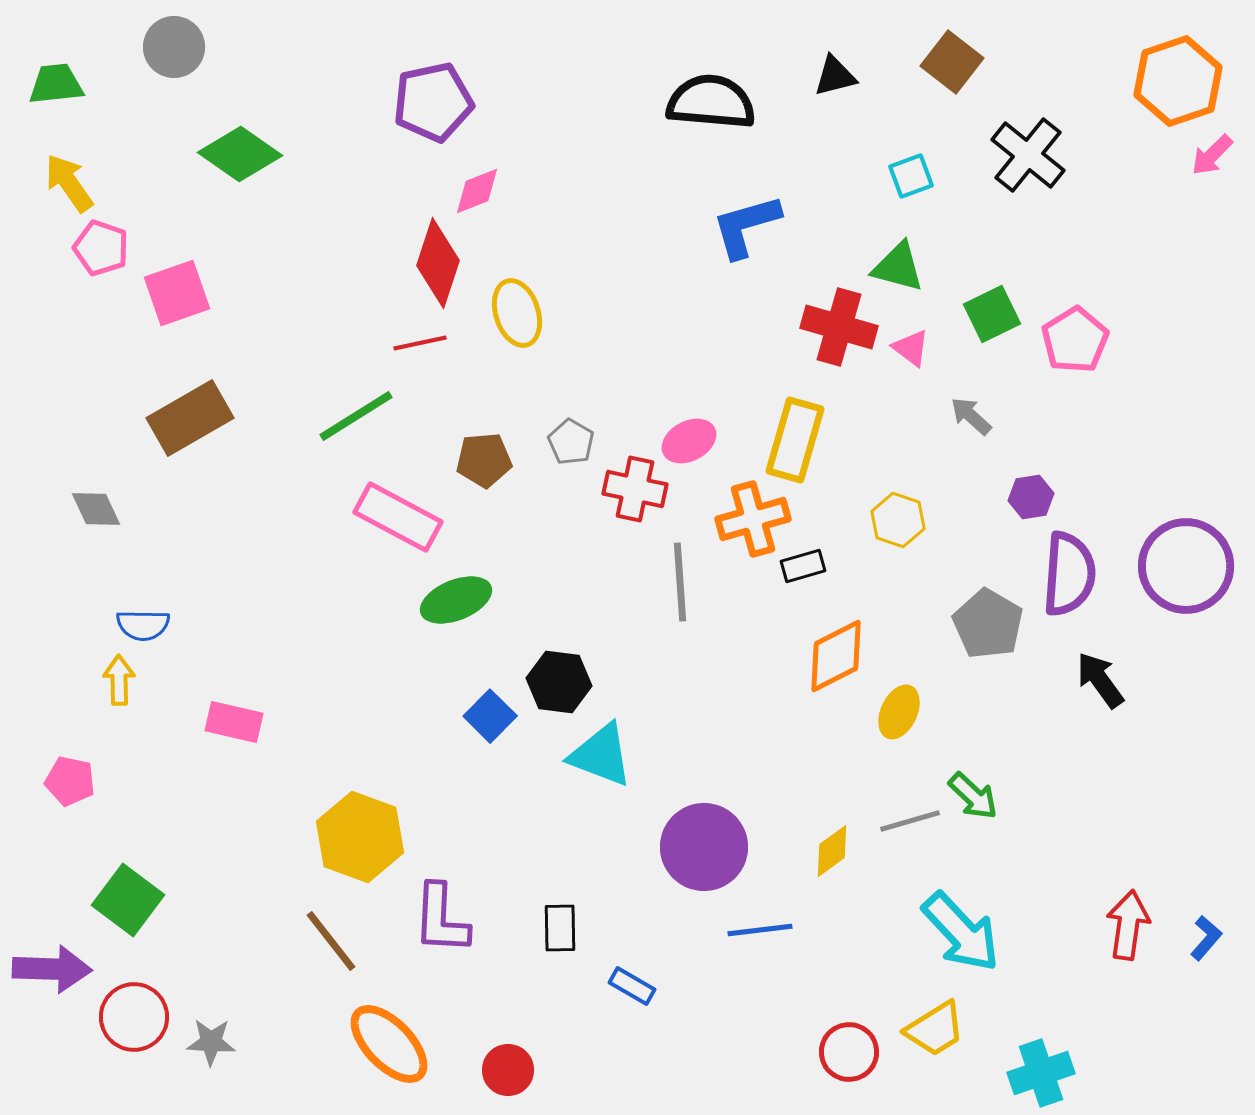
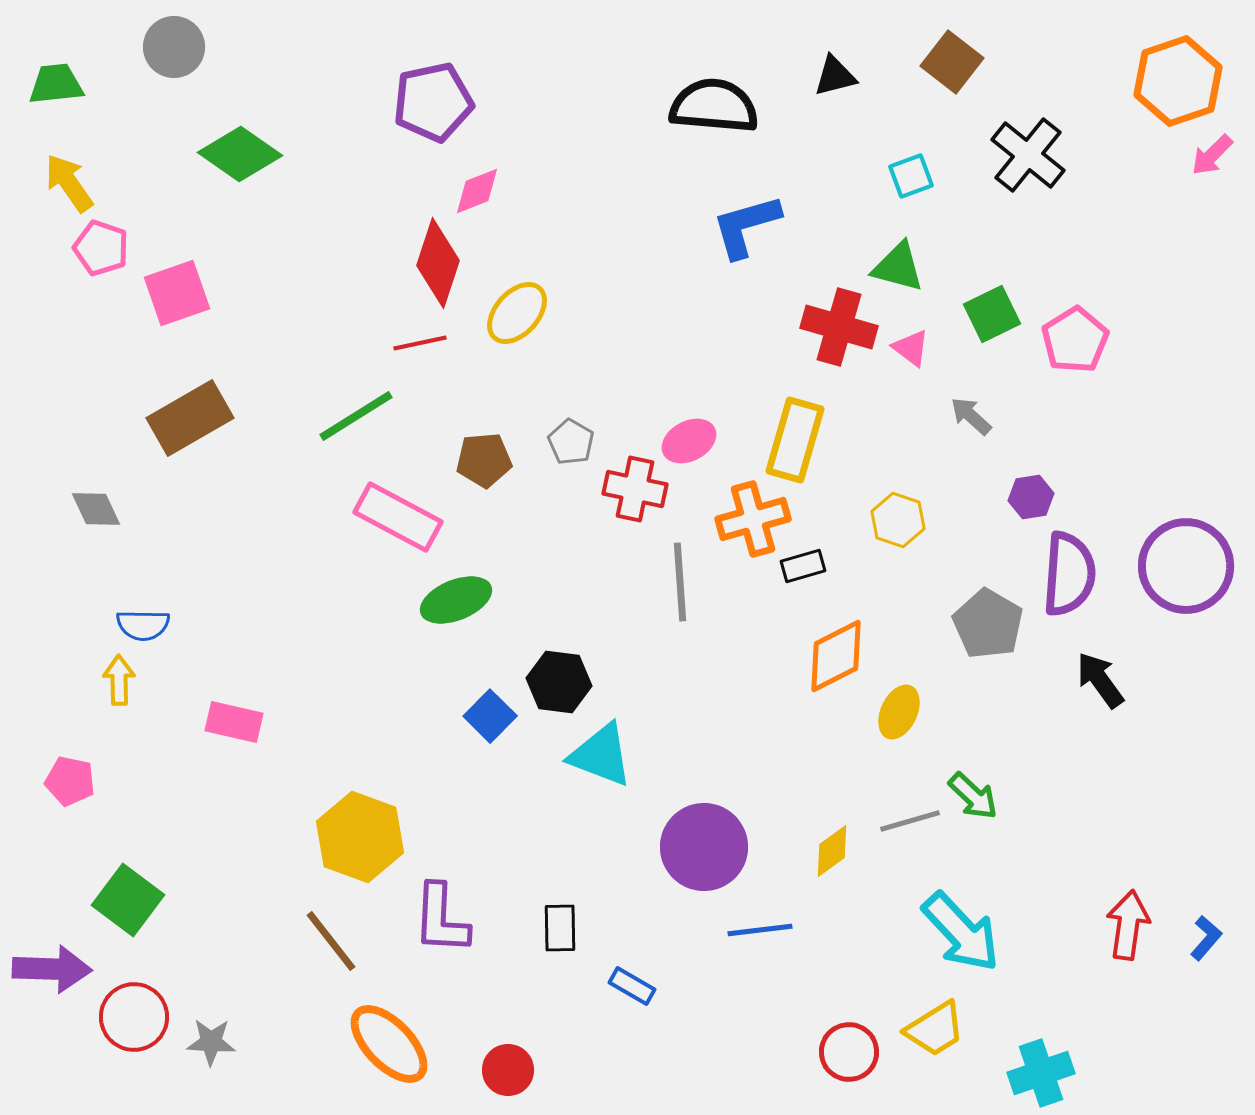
black semicircle at (711, 102): moved 3 px right, 4 px down
yellow ellipse at (517, 313): rotated 60 degrees clockwise
